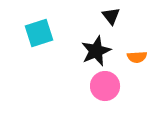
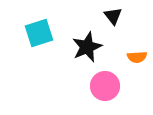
black triangle: moved 2 px right
black star: moved 9 px left, 4 px up
